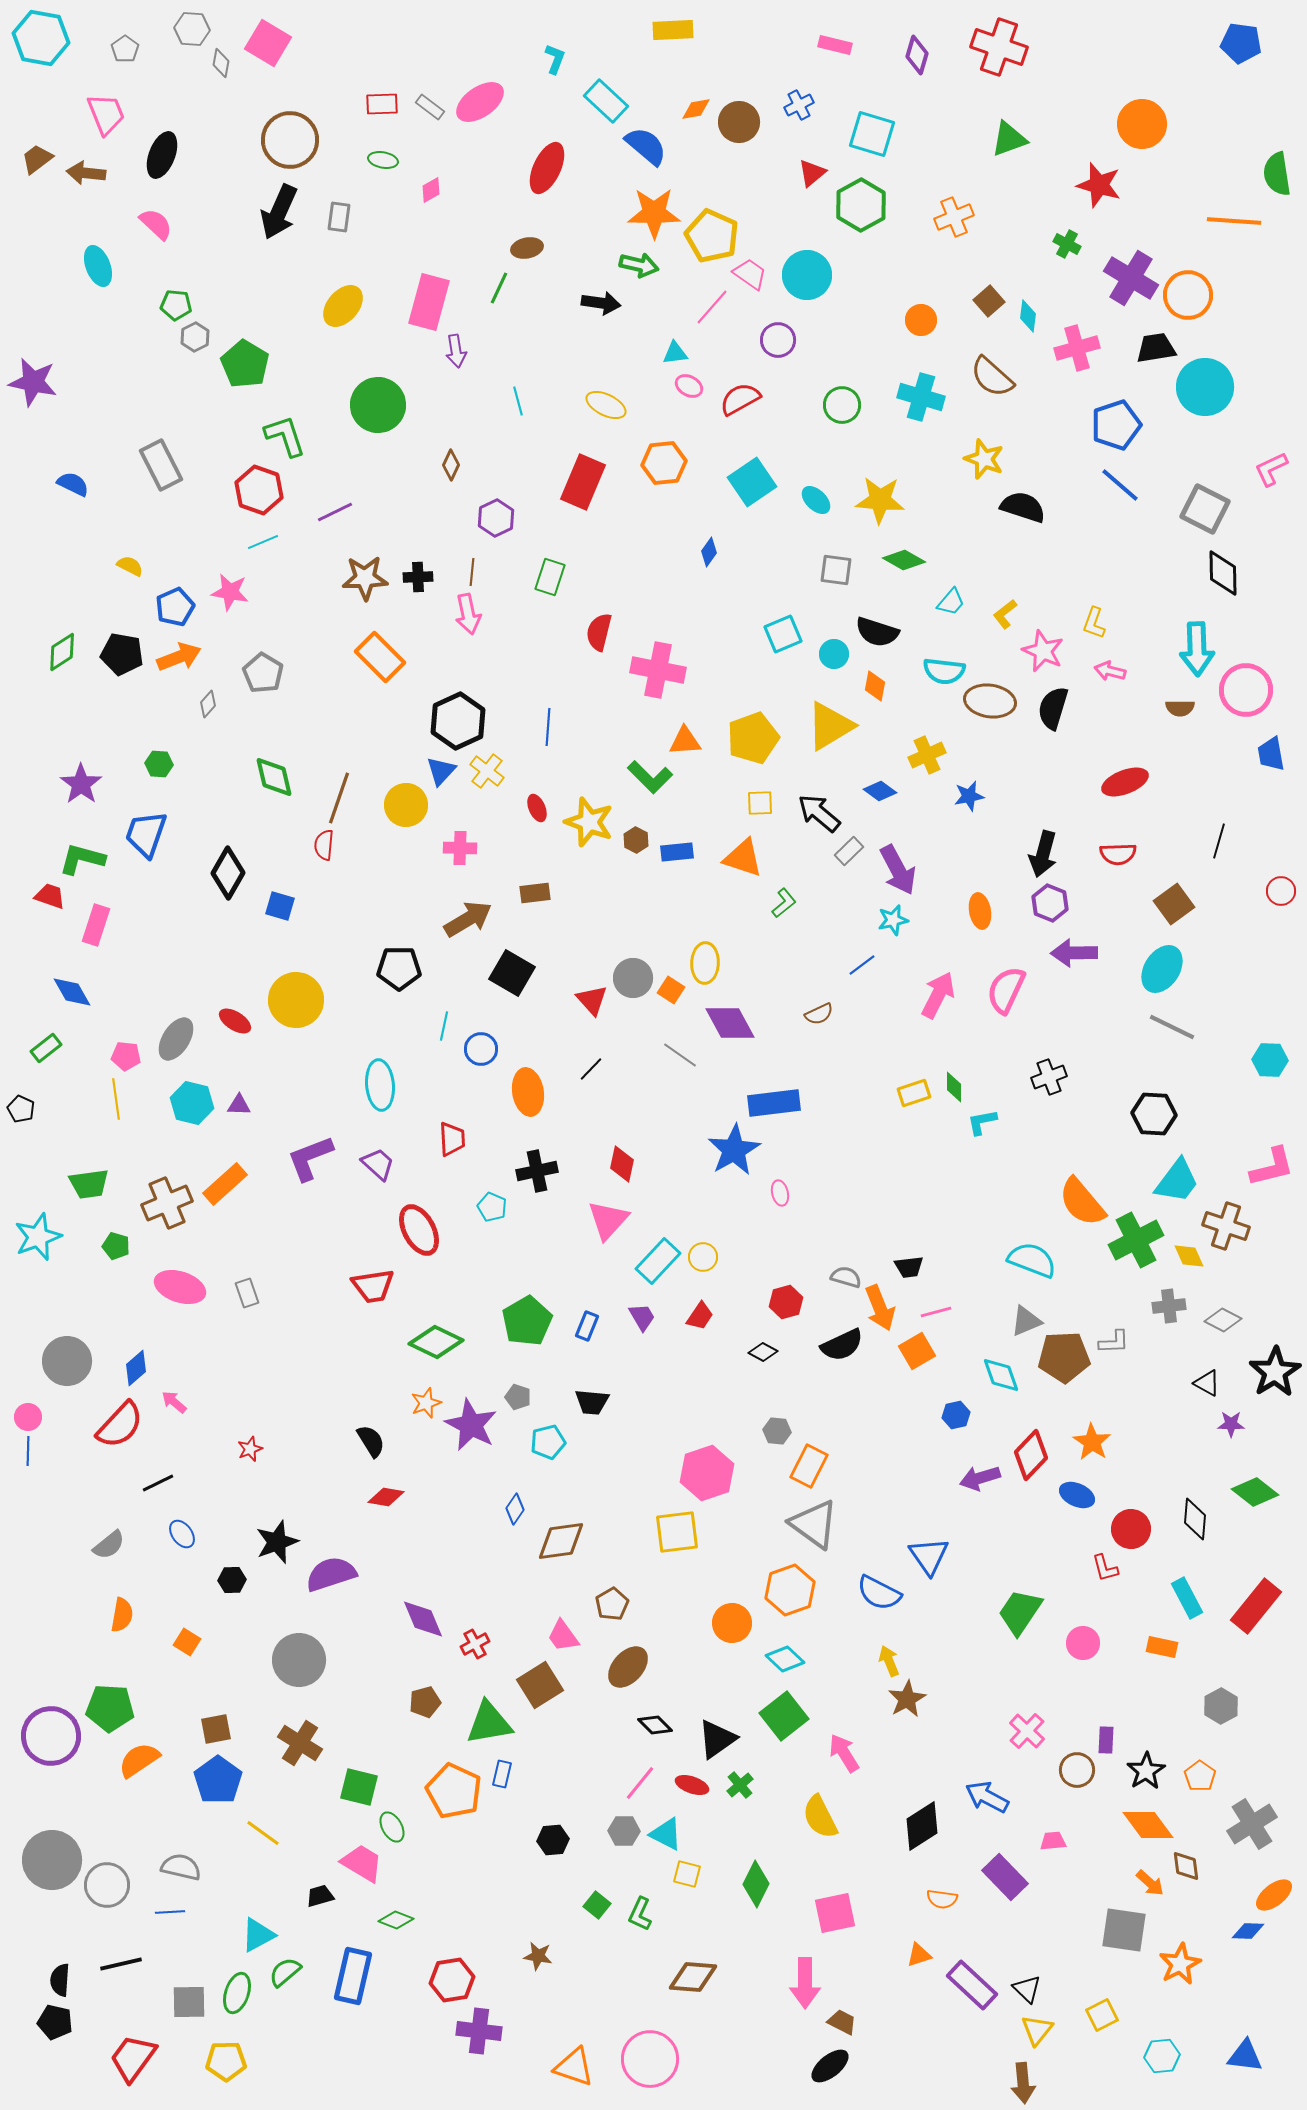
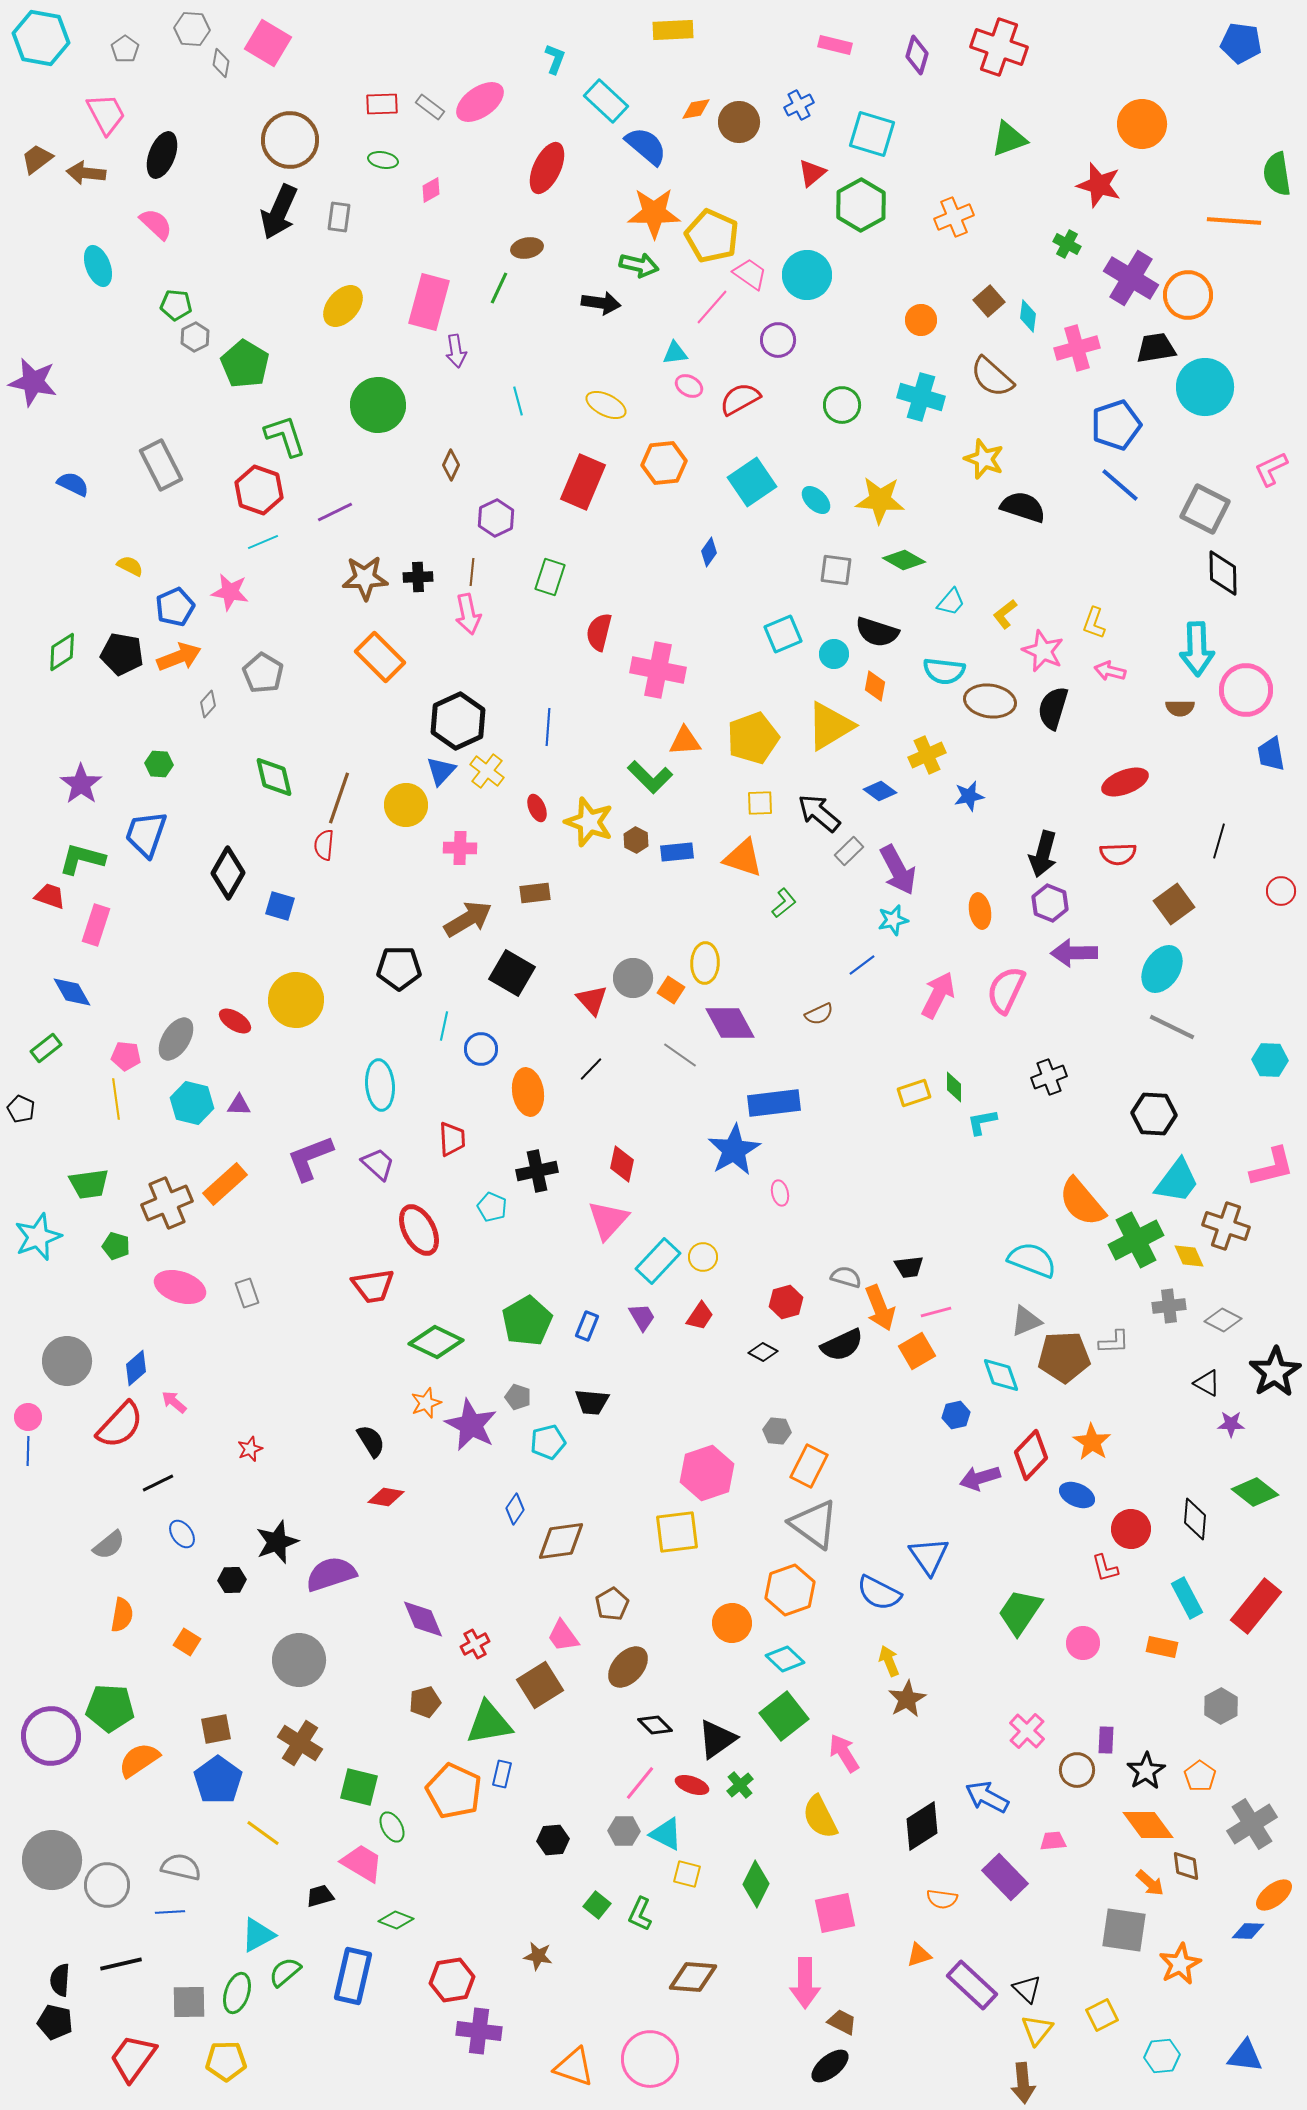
pink trapezoid at (106, 114): rotated 6 degrees counterclockwise
